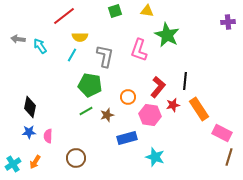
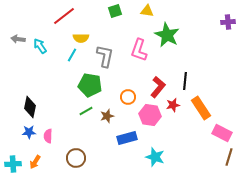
yellow semicircle: moved 1 px right, 1 px down
orange rectangle: moved 2 px right, 1 px up
brown star: moved 1 px down
cyan cross: rotated 28 degrees clockwise
